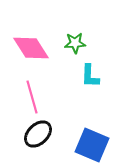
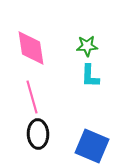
green star: moved 12 px right, 3 px down
pink diamond: rotated 24 degrees clockwise
black ellipse: rotated 48 degrees counterclockwise
blue square: moved 1 px down
